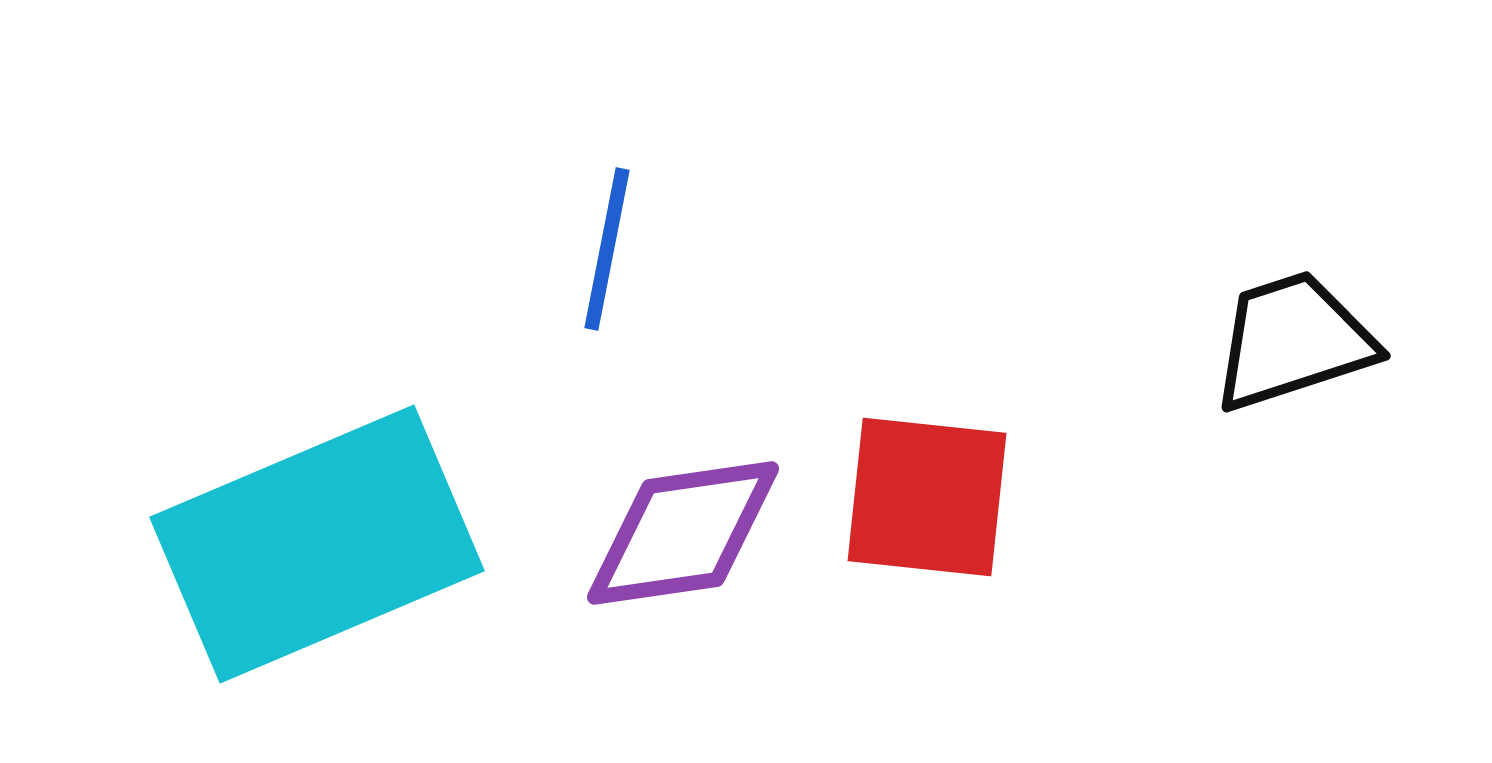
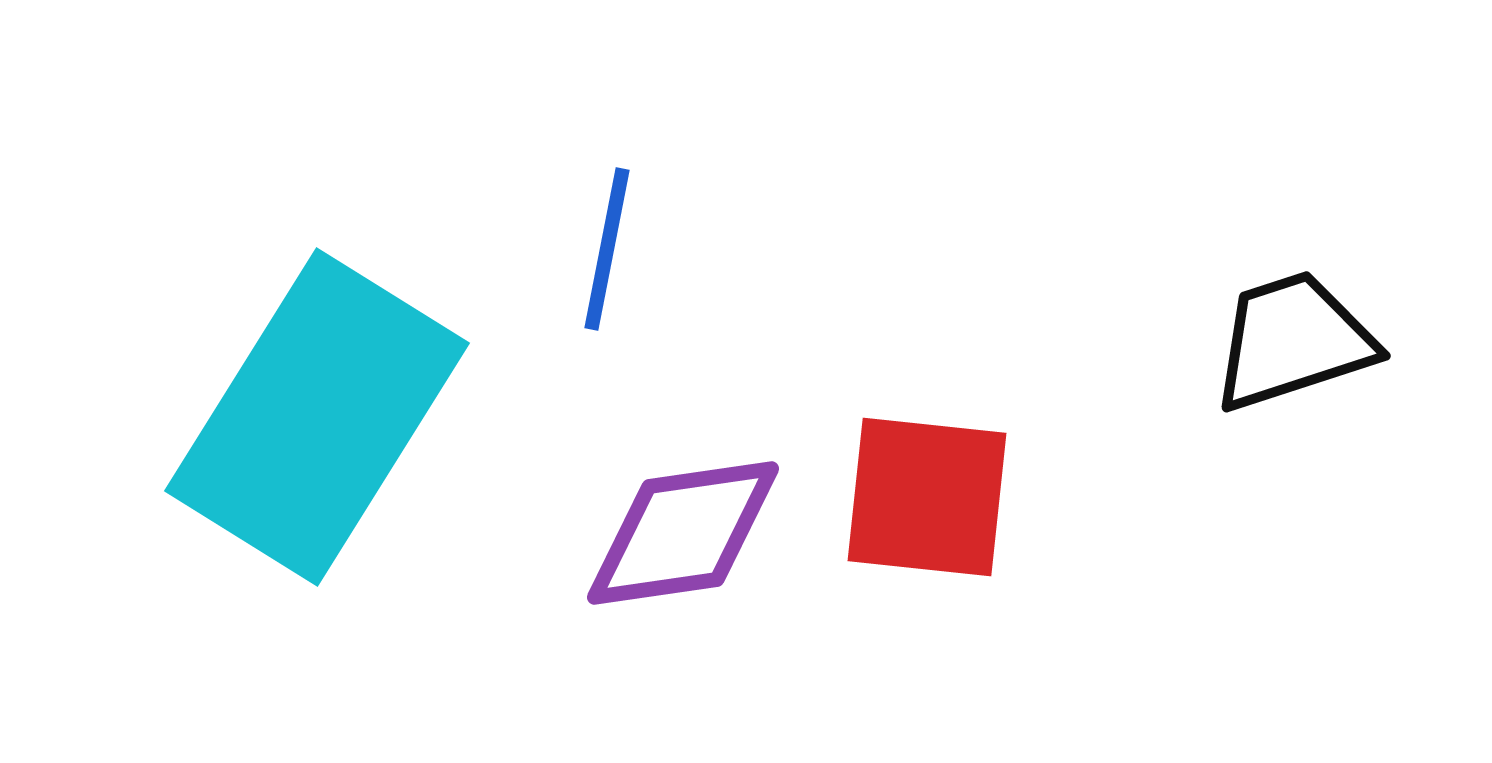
cyan rectangle: moved 127 px up; rotated 35 degrees counterclockwise
